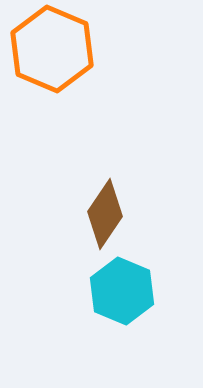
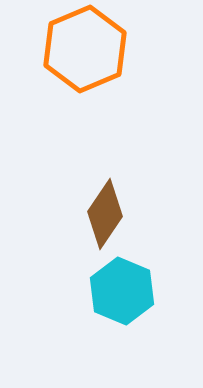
orange hexagon: moved 33 px right; rotated 14 degrees clockwise
